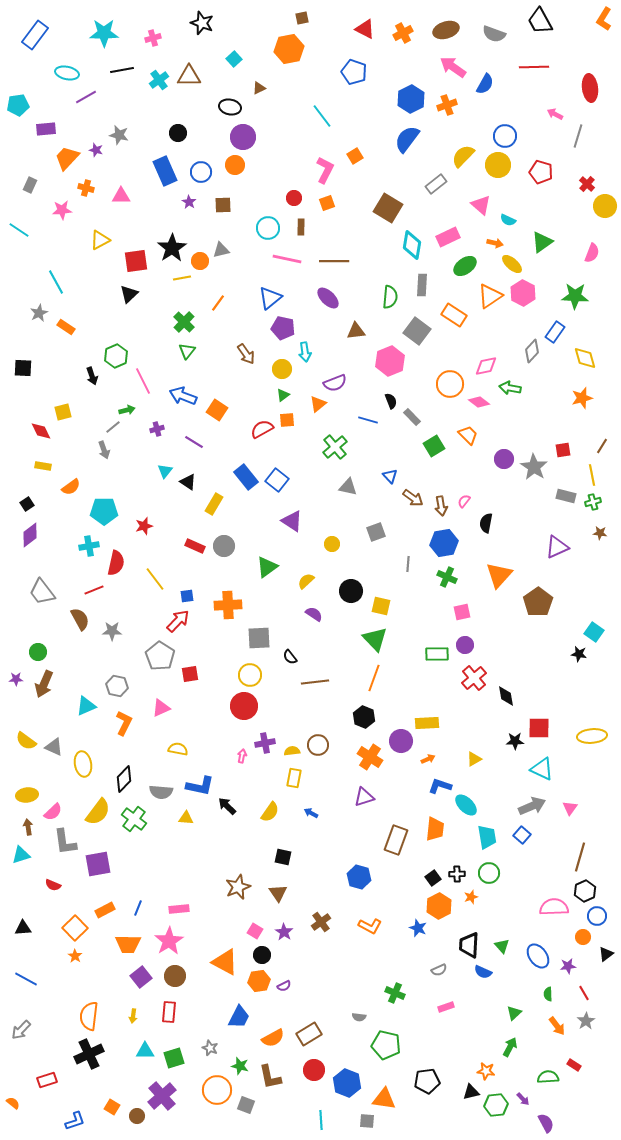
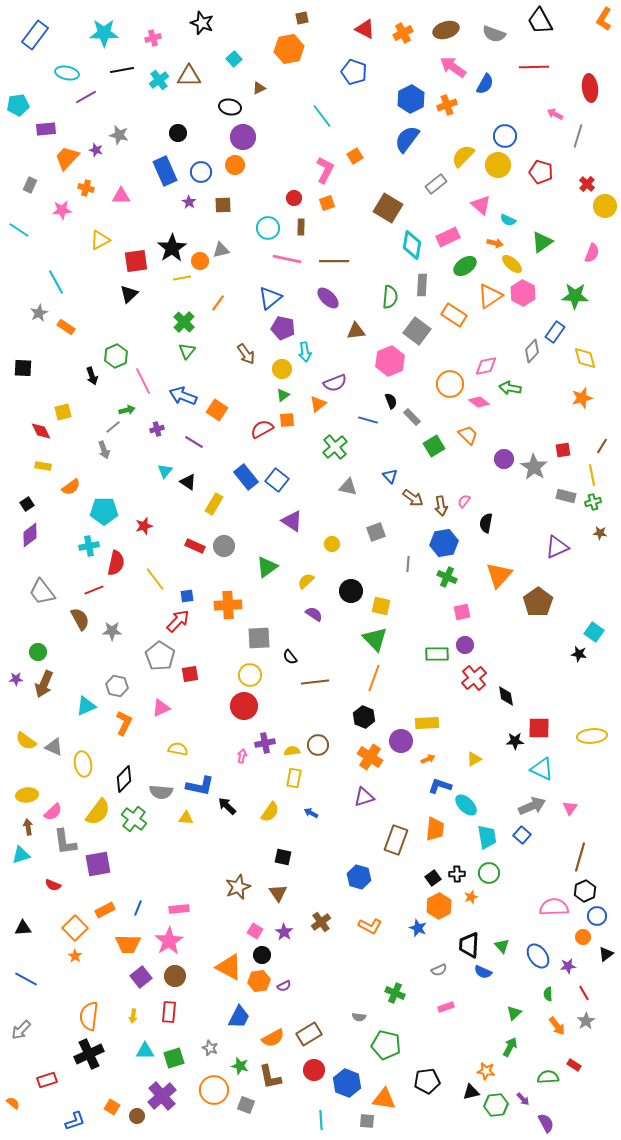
orange triangle at (225, 962): moved 4 px right, 5 px down
orange circle at (217, 1090): moved 3 px left
